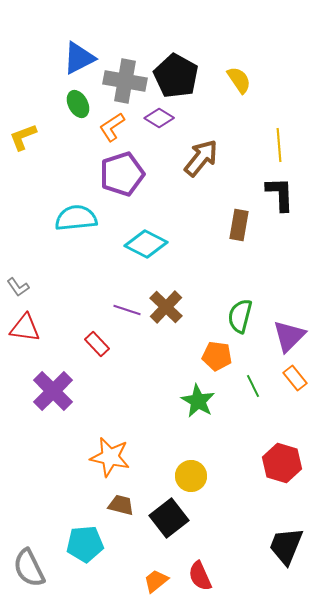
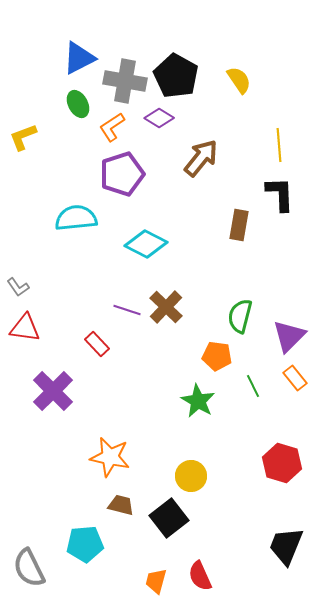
orange trapezoid: rotated 36 degrees counterclockwise
